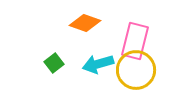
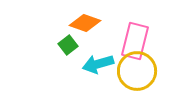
green square: moved 14 px right, 18 px up
yellow circle: moved 1 px right, 1 px down
